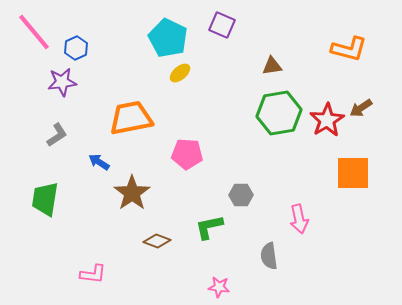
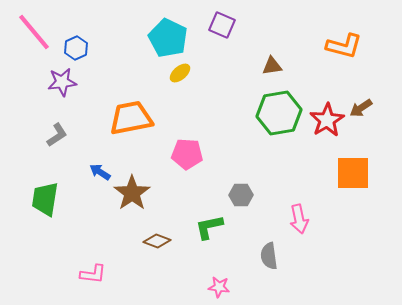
orange L-shape: moved 5 px left, 3 px up
blue arrow: moved 1 px right, 10 px down
